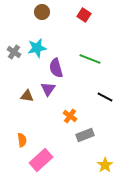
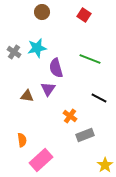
black line: moved 6 px left, 1 px down
